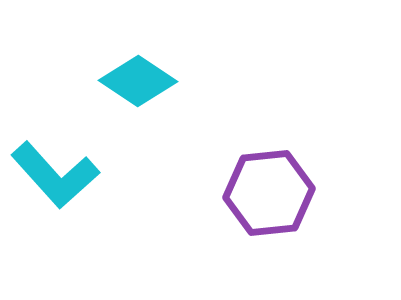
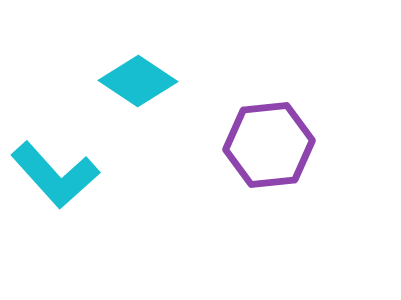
purple hexagon: moved 48 px up
